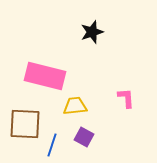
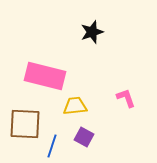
pink L-shape: rotated 15 degrees counterclockwise
blue line: moved 1 px down
